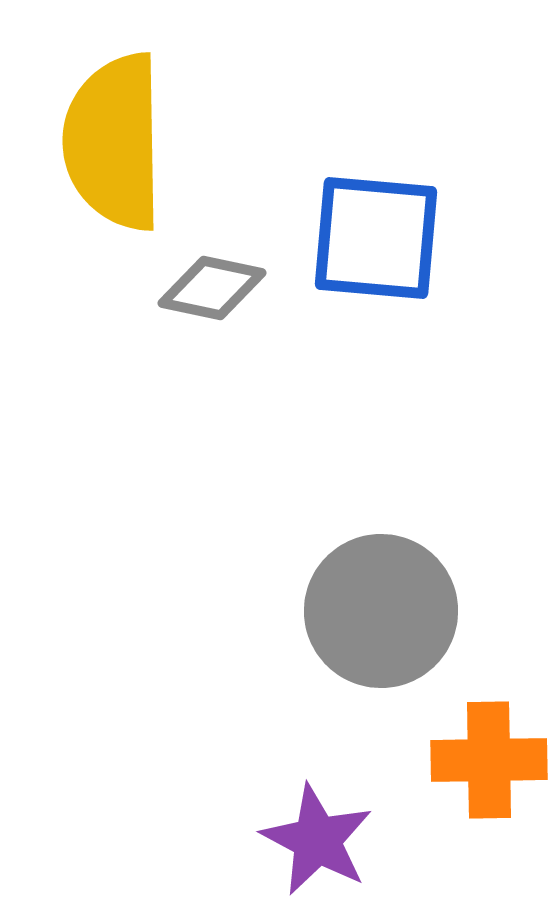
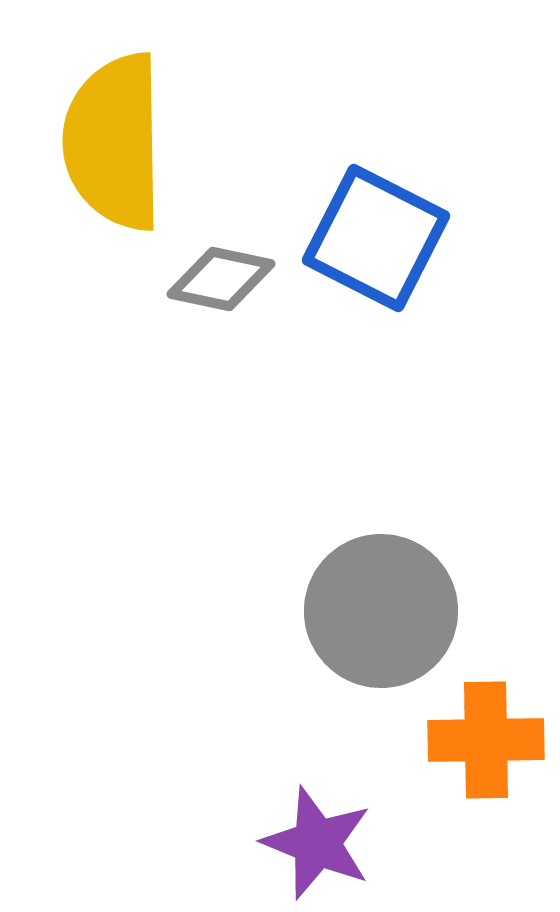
blue square: rotated 22 degrees clockwise
gray diamond: moved 9 px right, 9 px up
orange cross: moved 3 px left, 20 px up
purple star: moved 3 px down; rotated 6 degrees counterclockwise
